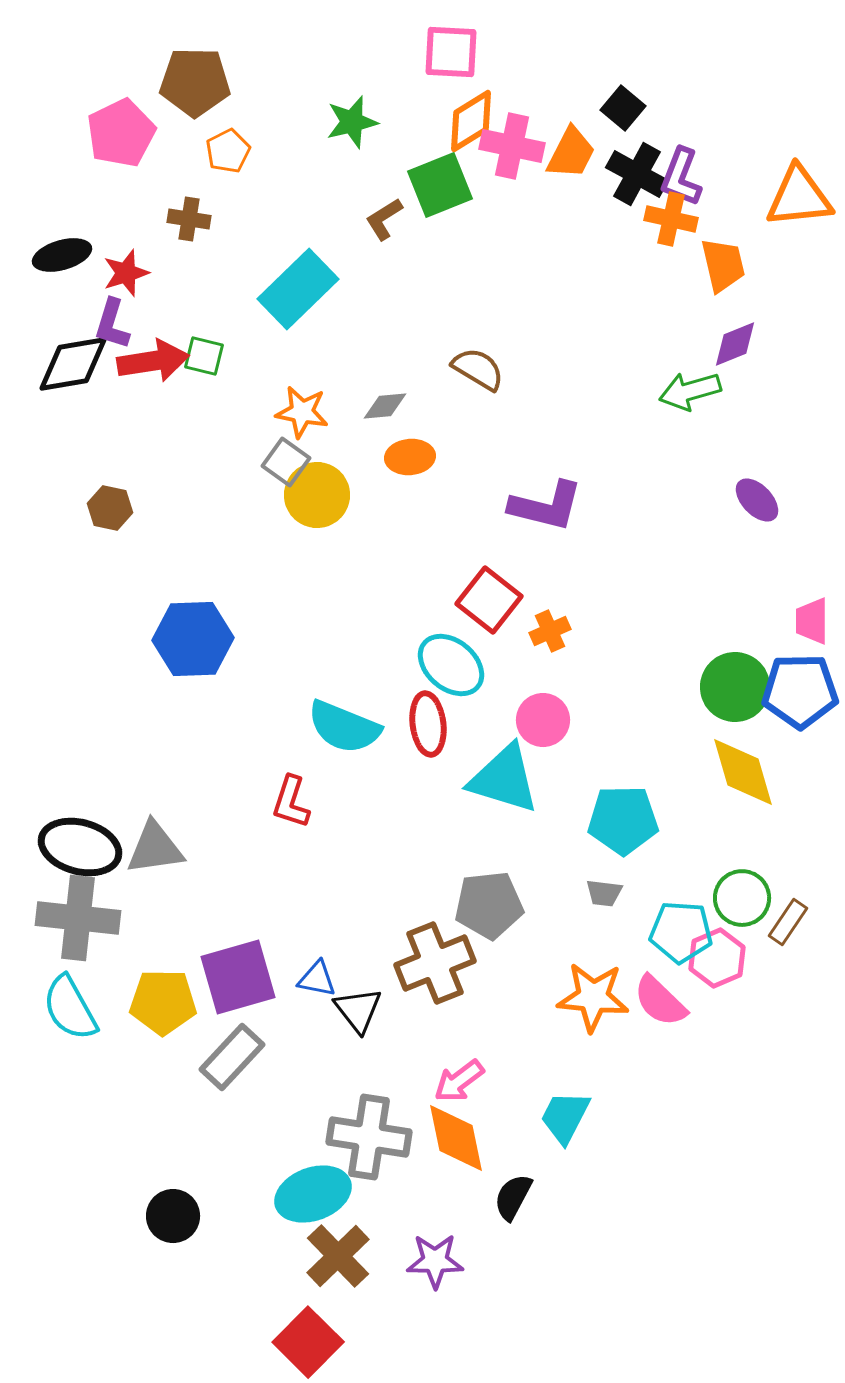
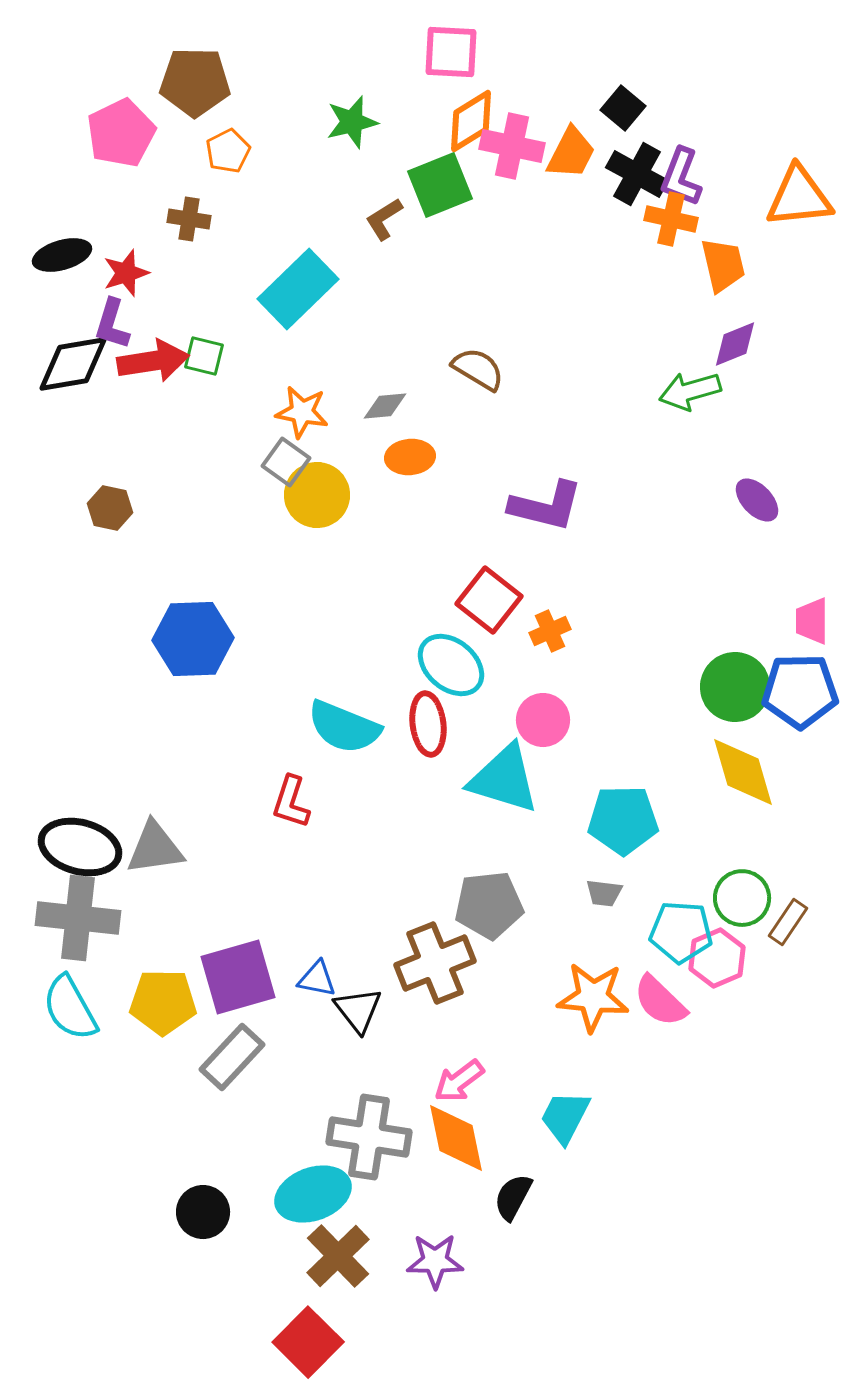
black circle at (173, 1216): moved 30 px right, 4 px up
